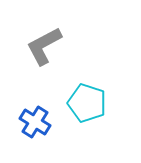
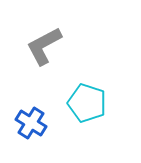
blue cross: moved 4 px left, 1 px down
